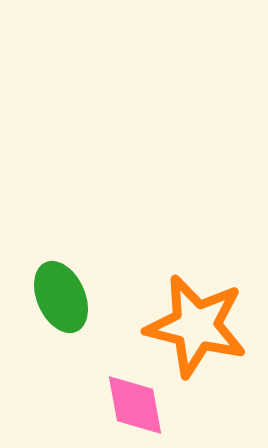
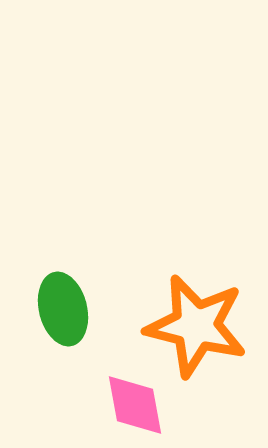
green ellipse: moved 2 px right, 12 px down; rotated 10 degrees clockwise
